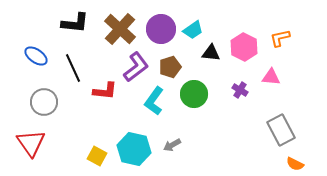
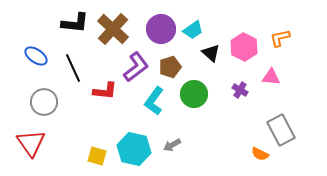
brown cross: moved 7 px left
black triangle: rotated 36 degrees clockwise
yellow square: rotated 12 degrees counterclockwise
orange semicircle: moved 35 px left, 10 px up
